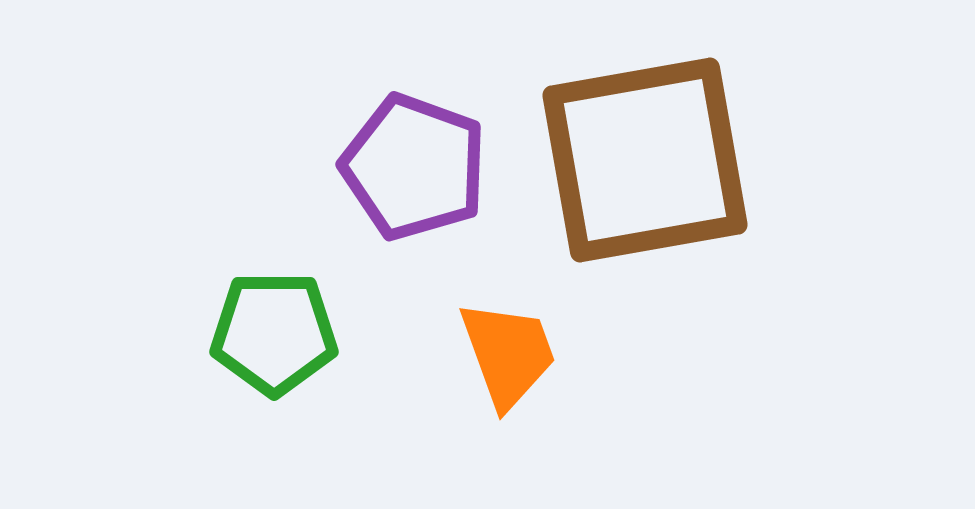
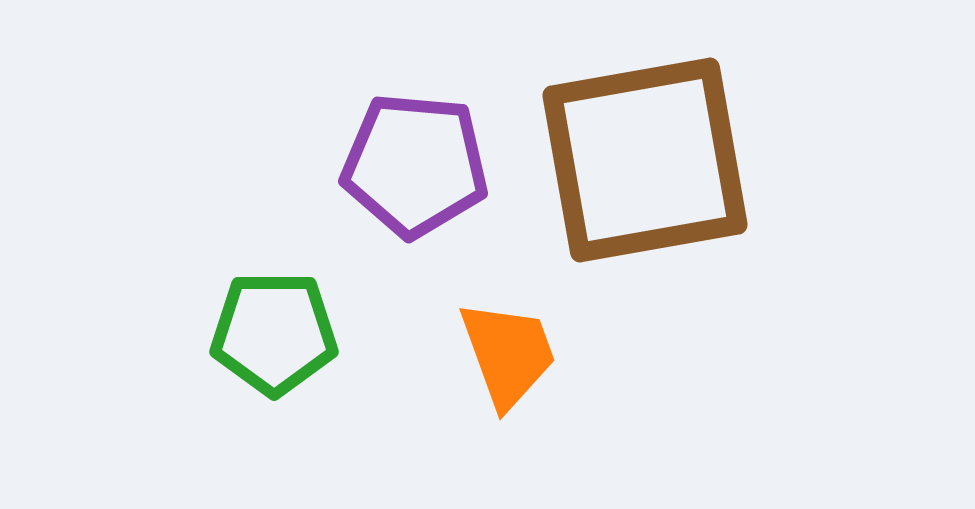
purple pentagon: moved 1 px right, 2 px up; rotated 15 degrees counterclockwise
